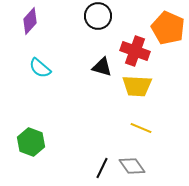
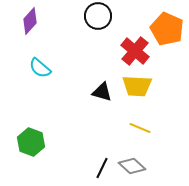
orange pentagon: moved 1 px left, 1 px down
red cross: rotated 20 degrees clockwise
black triangle: moved 25 px down
yellow line: moved 1 px left
gray diamond: rotated 12 degrees counterclockwise
